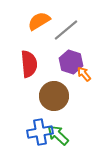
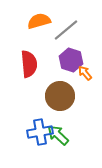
orange semicircle: rotated 15 degrees clockwise
purple hexagon: moved 2 px up
orange arrow: moved 1 px right, 1 px up
brown circle: moved 6 px right
